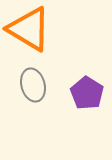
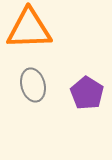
orange triangle: rotated 33 degrees counterclockwise
